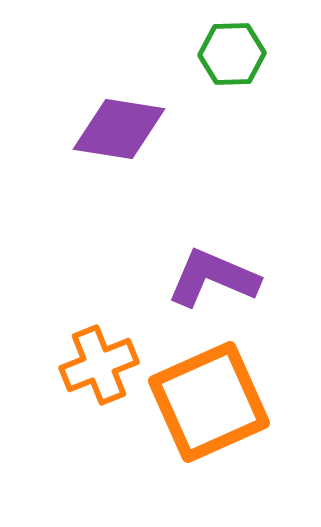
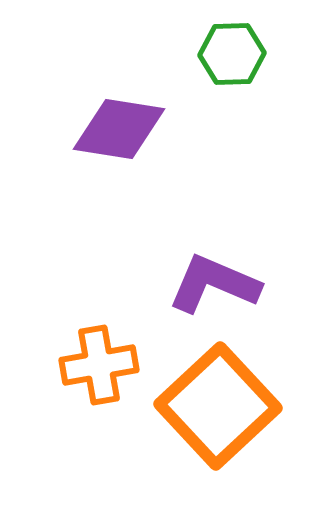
purple L-shape: moved 1 px right, 6 px down
orange cross: rotated 12 degrees clockwise
orange square: moved 9 px right, 4 px down; rotated 19 degrees counterclockwise
